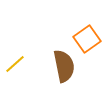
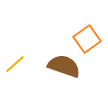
brown semicircle: rotated 60 degrees counterclockwise
